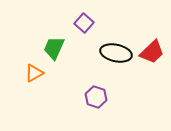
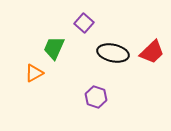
black ellipse: moved 3 px left
